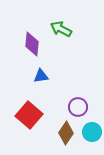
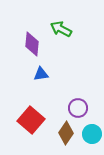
blue triangle: moved 2 px up
purple circle: moved 1 px down
red square: moved 2 px right, 5 px down
cyan circle: moved 2 px down
